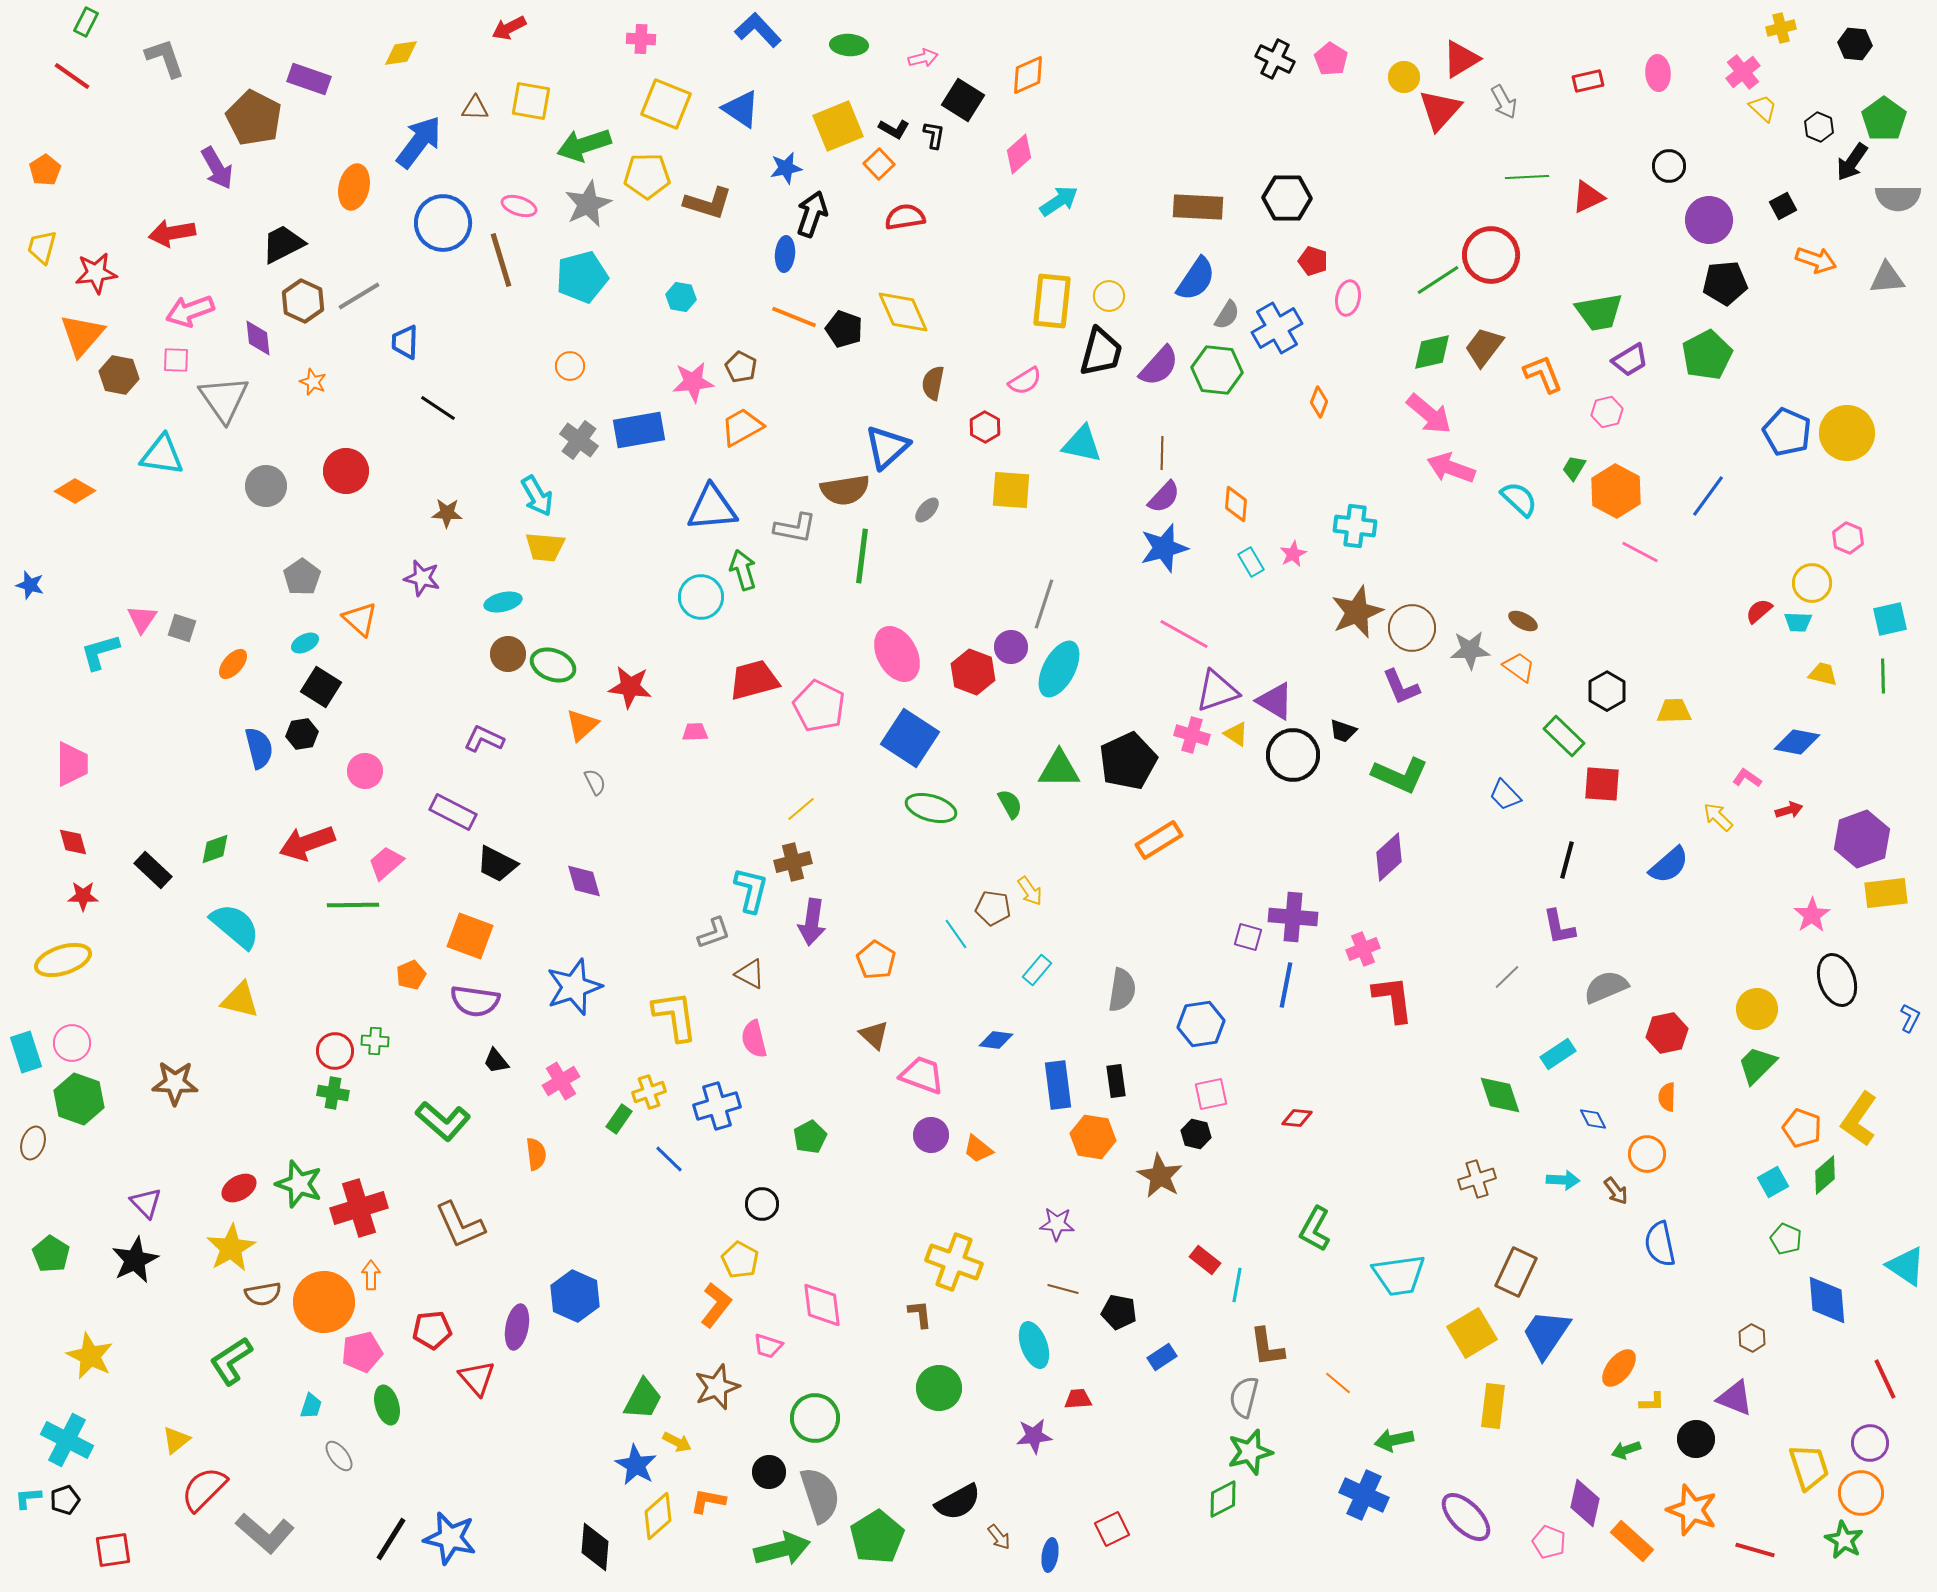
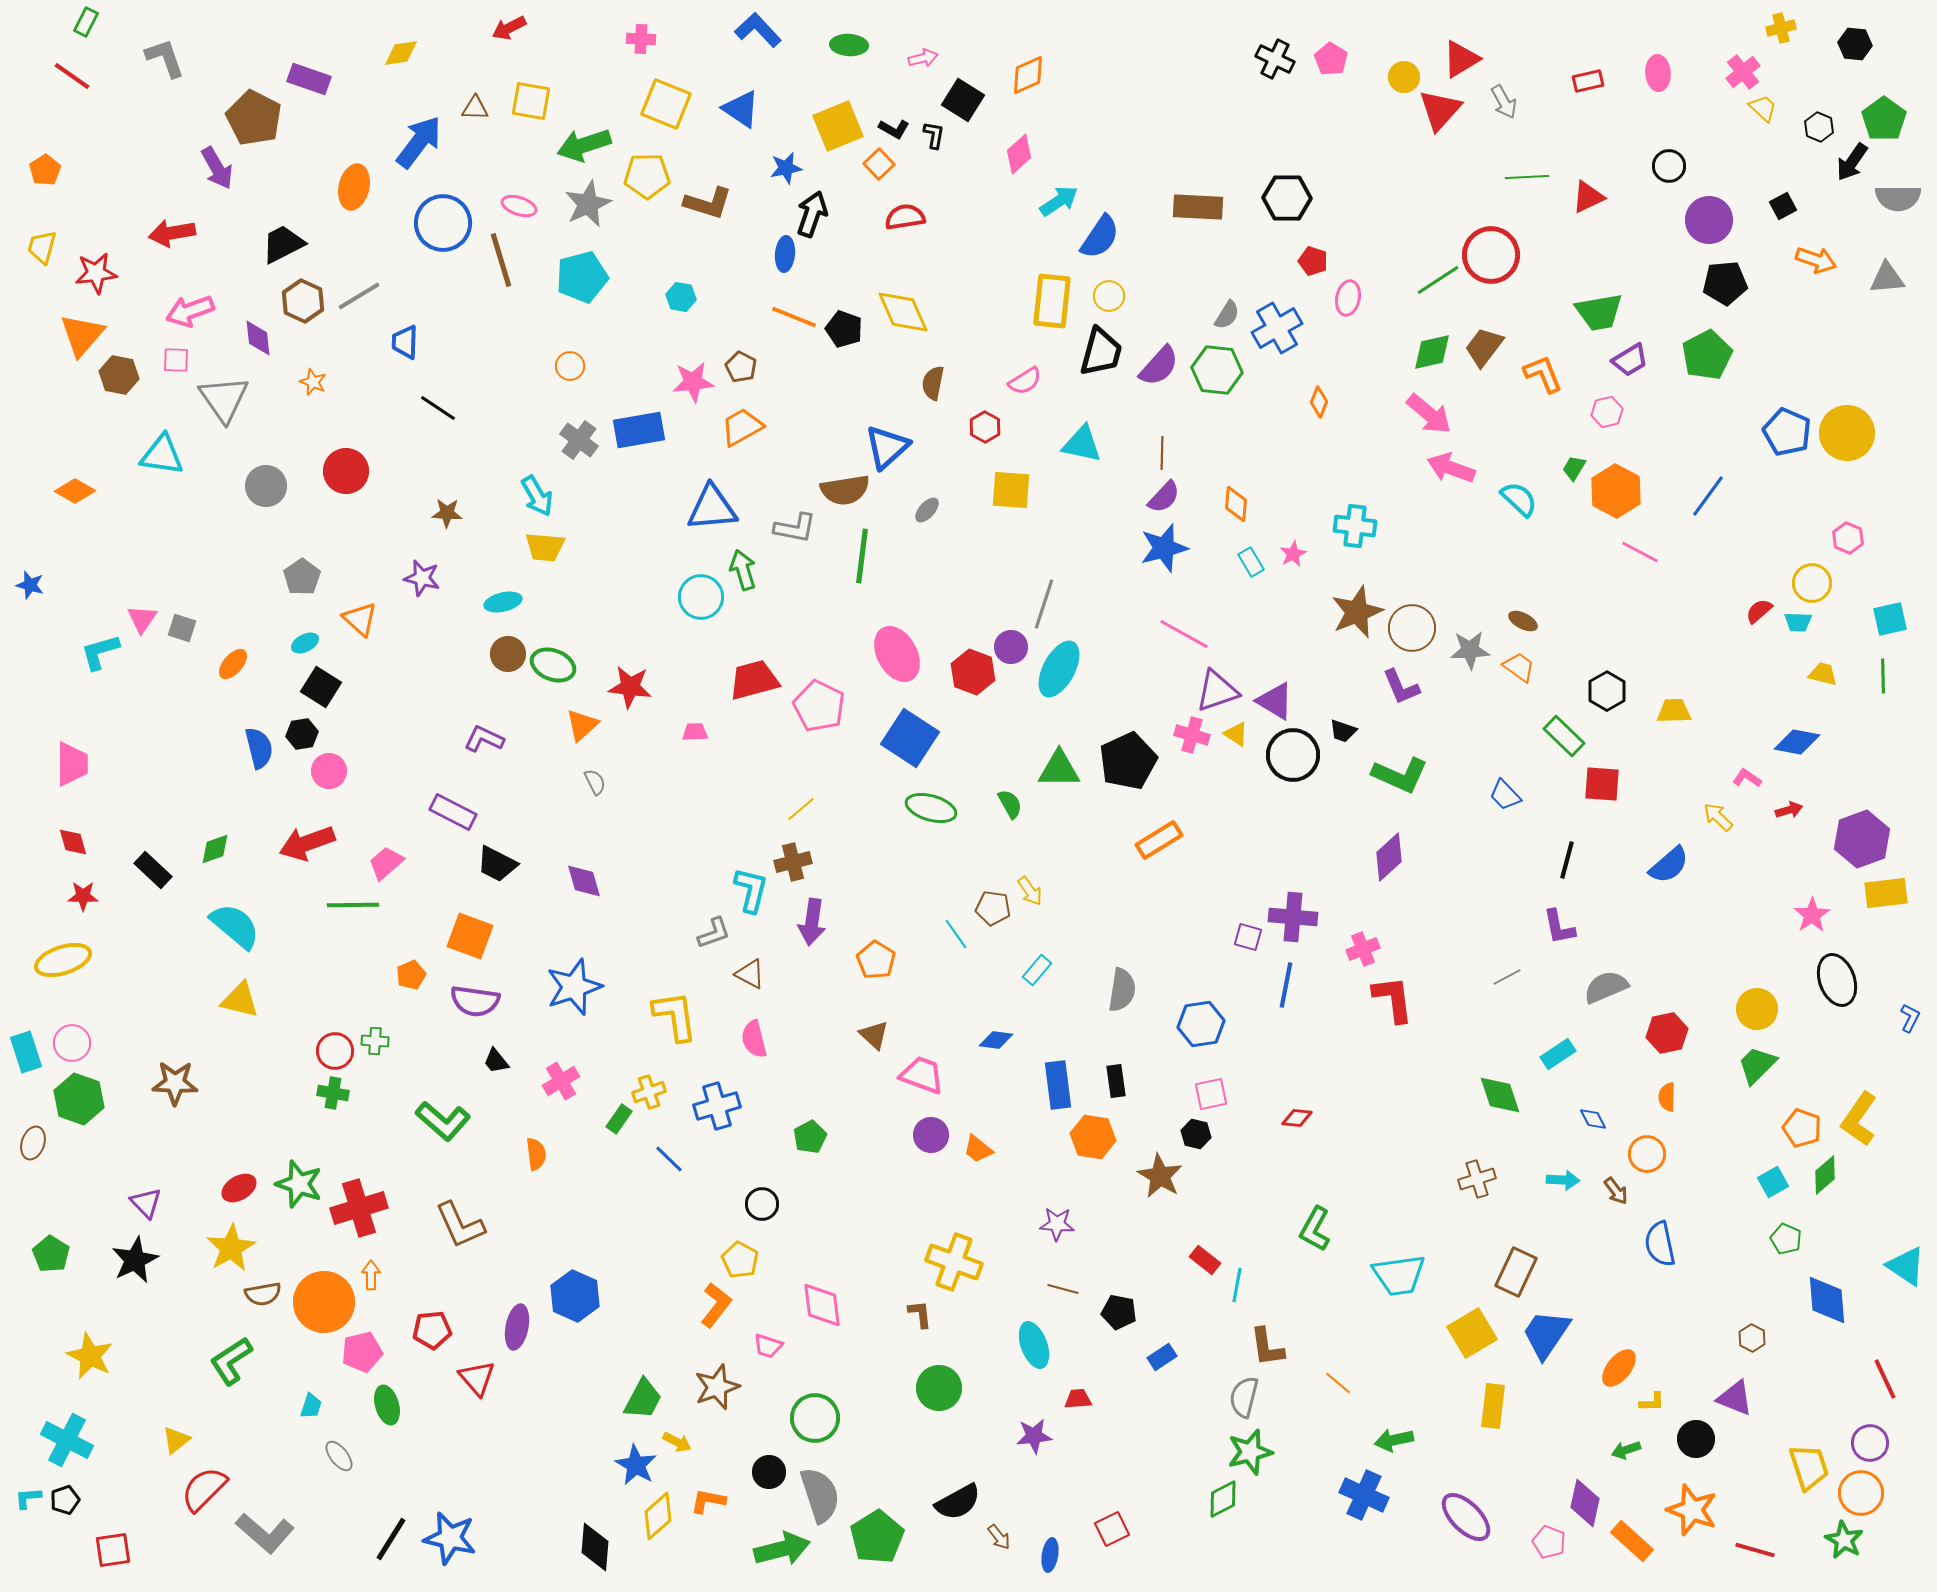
blue semicircle at (1196, 279): moved 96 px left, 42 px up
pink circle at (365, 771): moved 36 px left
gray line at (1507, 977): rotated 16 degrees clockwise
